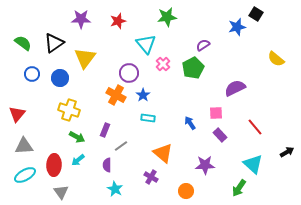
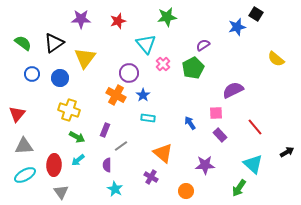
purple semicircle at (235, 88): moved 2 px left, 2 px down
